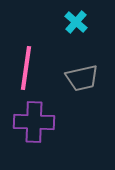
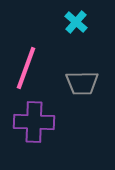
pink line: rotated 12 degrees clockwise
gray trapezoid: moved 5 px down; rotated 12 degrees clockwise
